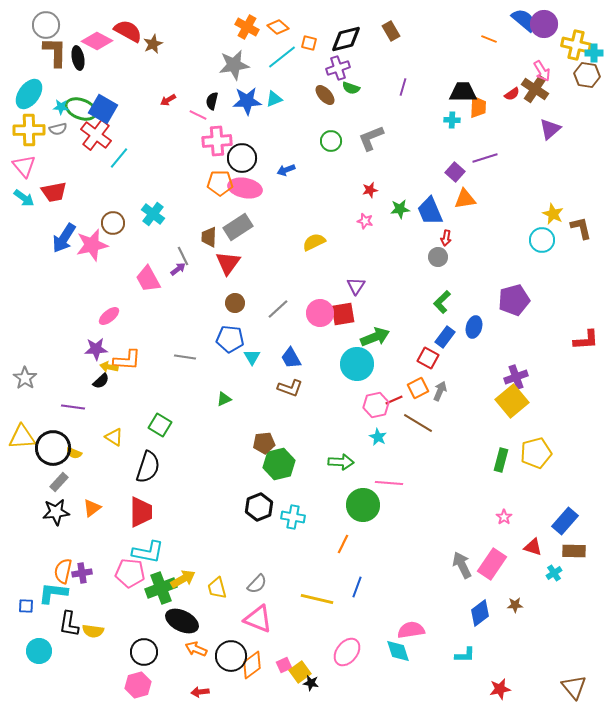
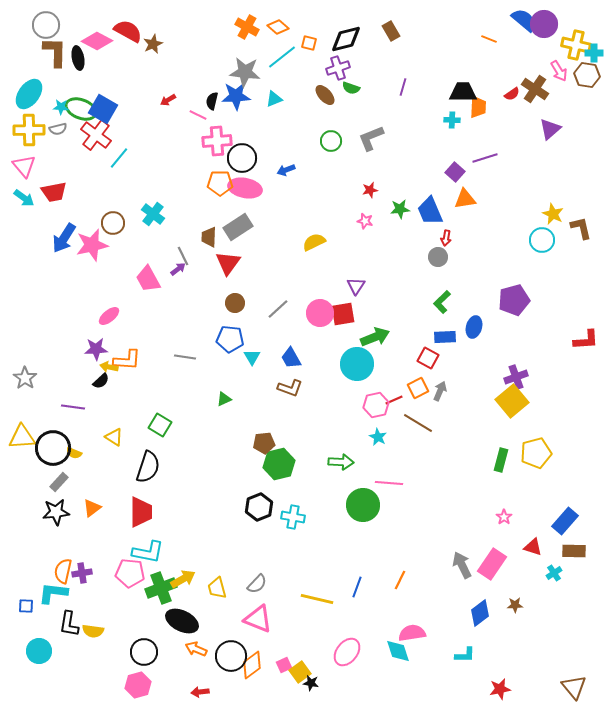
gray star at (234, 65): moved 11 px right, 7 px down; rotated 16 degrees clockwise
pink arrow at (542, 71): moved 17 px right
blue star at (247, 101): moved 11 px left, 5 px up
blue rectangle at (445, 337): rotated 50 degrees clockwise
orange line at (343, 544): moved 57 px right, 36 px down
pink semicircle at (411, 630): moved 1 px right, 3 px down
